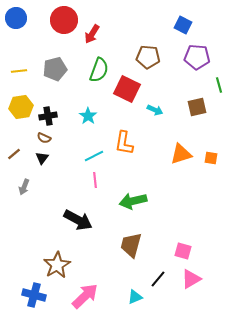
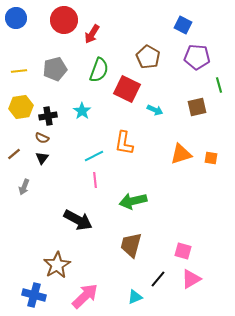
brown pentagon: rotated 25 degrees clockwise
cyan star: moved 6 px left, 5 px up
brown semicircle: moved 2 px left
